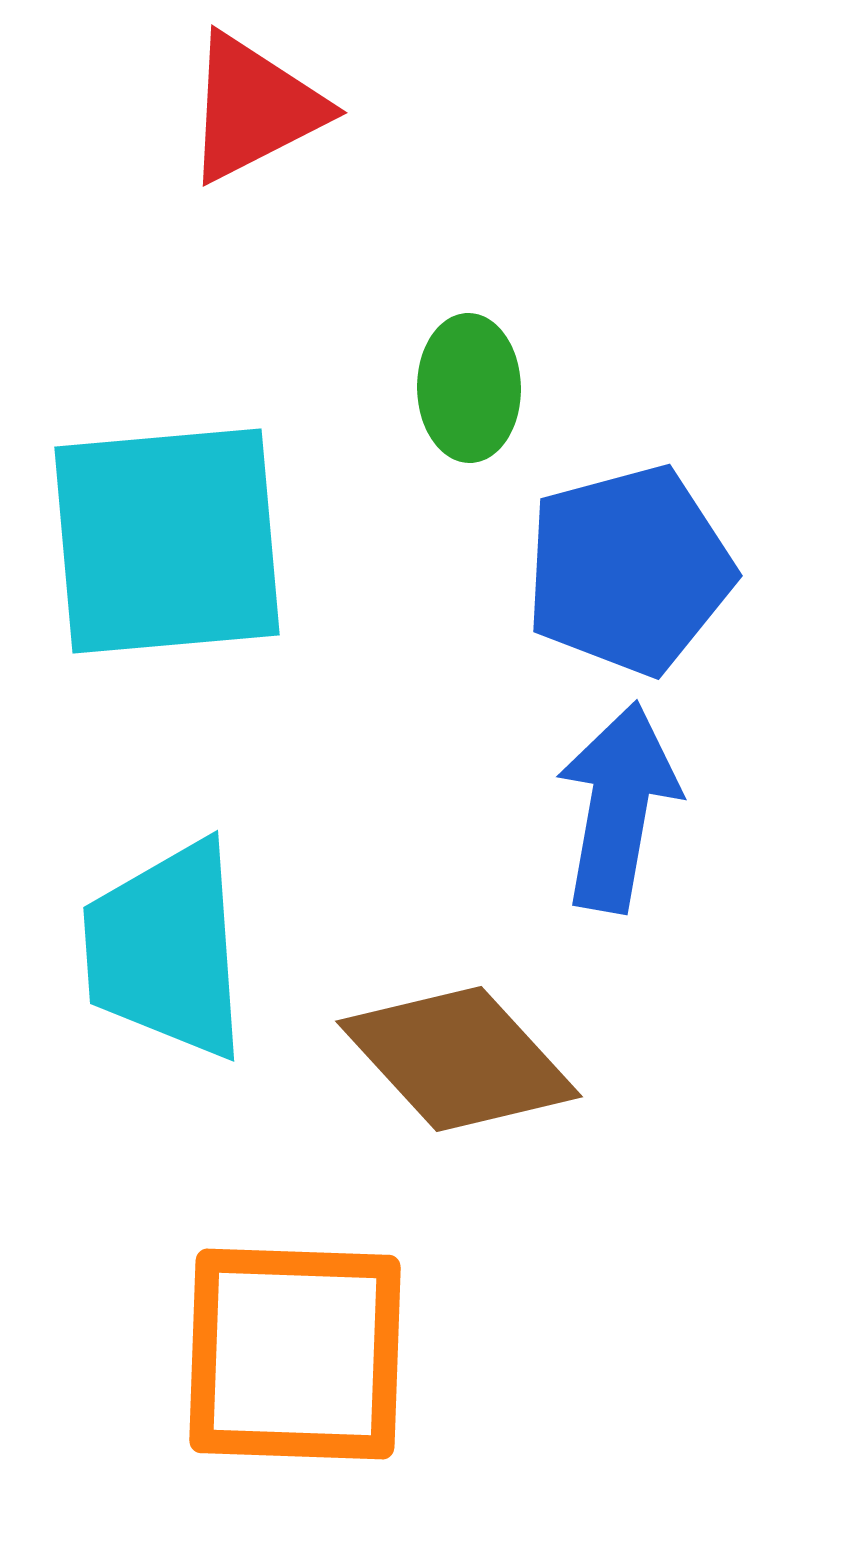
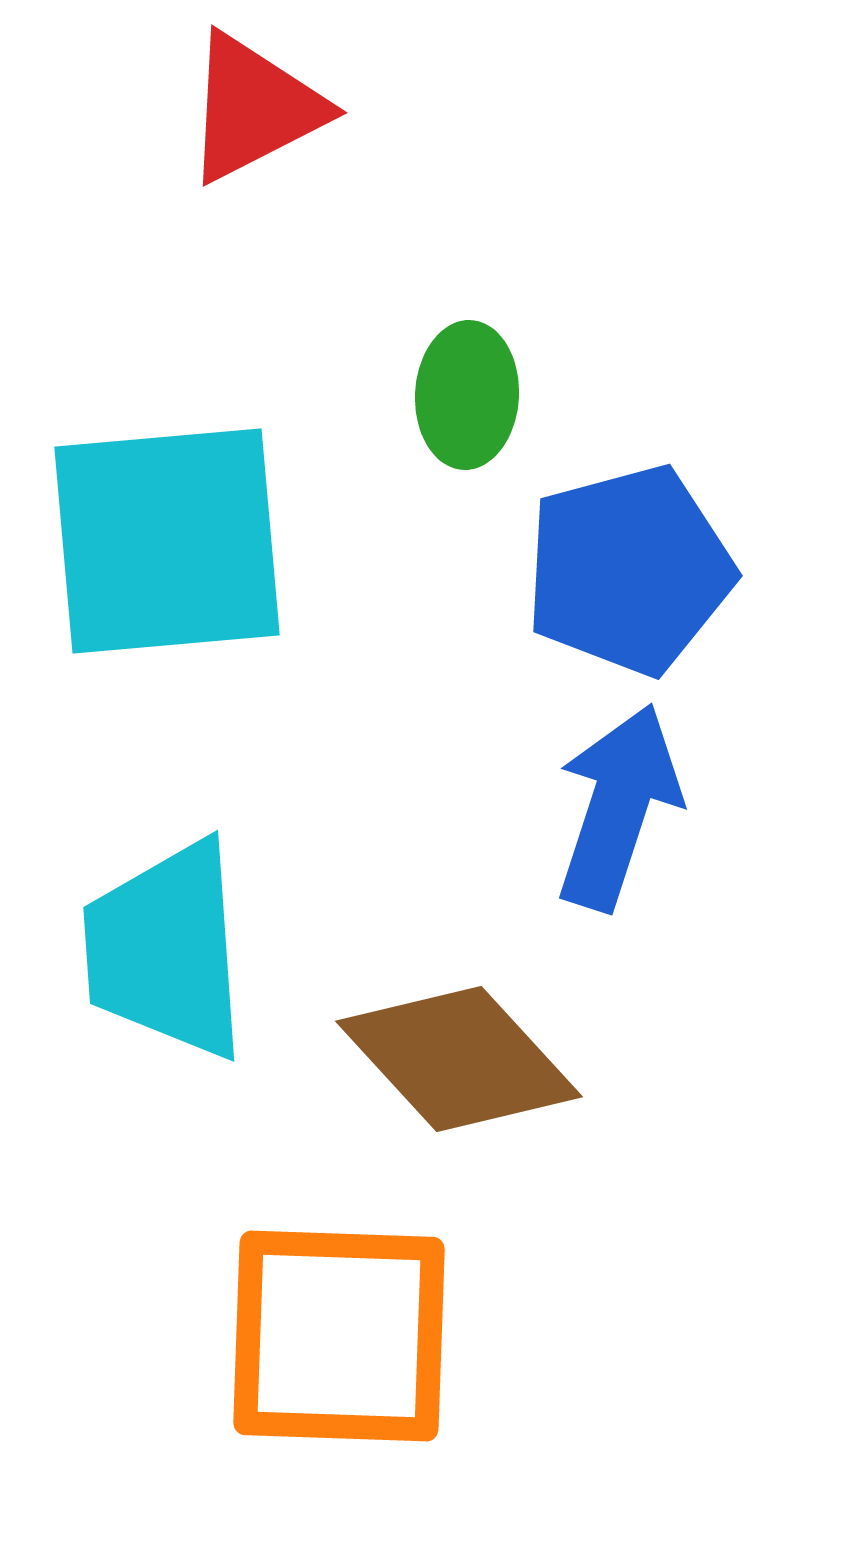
green ellipse: moved 2 px left, 7 px down; rotated 4 degrees clockwise
blue arrow: rotated 8 degrees clockwise
orange square: moved 44 px right, 18 px up
